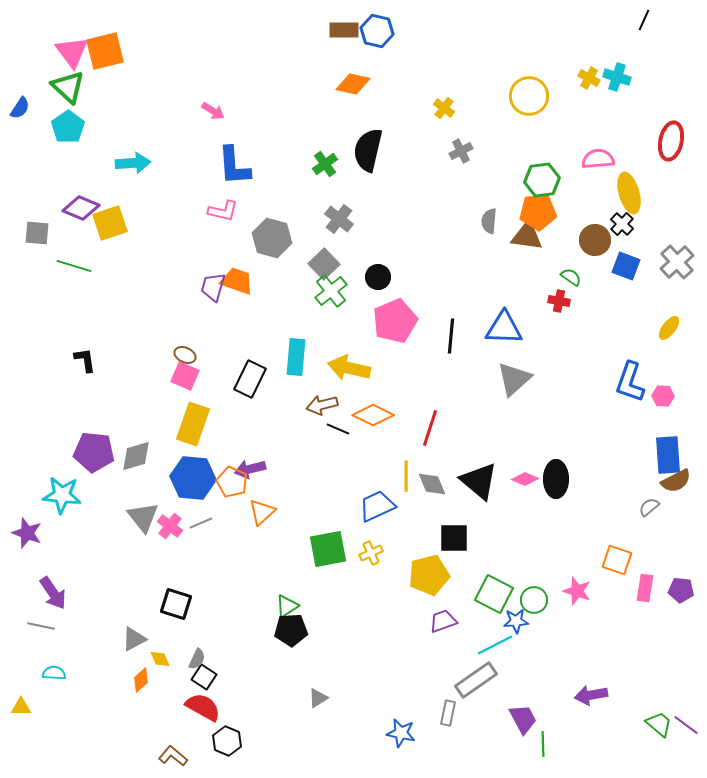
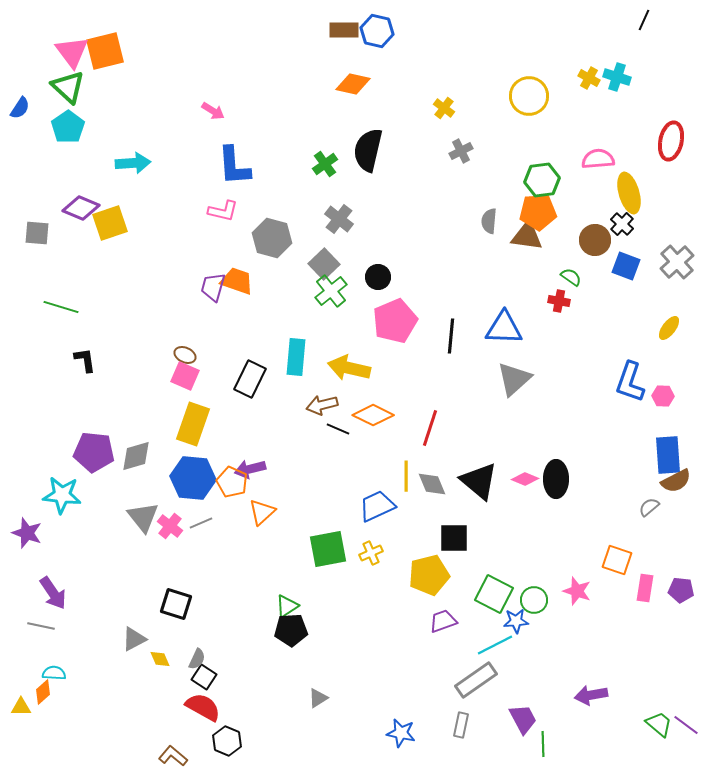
green line at (74, 266): moved 13 px left, 41 px down
orange diamond at (141, 680): moved 98 px left, 12 px down
gray rectangle at (448, 713): moved 13 px right, 12 px down
